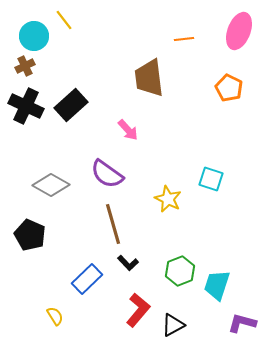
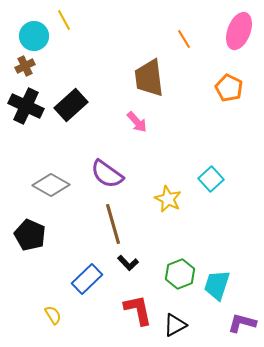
yellow line: rotated 10 degrees clockwise
orange line: rotated 66 degrees clockwise
pink arrow: moved 9 px right, 8 px up
cyan square: rotated 30 degrees clockwise
green hexagon: moved 3 px down
red L-shape: rotated 52 degrees counterclockwise
yellow semicircle: moved 2 px left, 1 px up
black triangle: moved 2 px right
